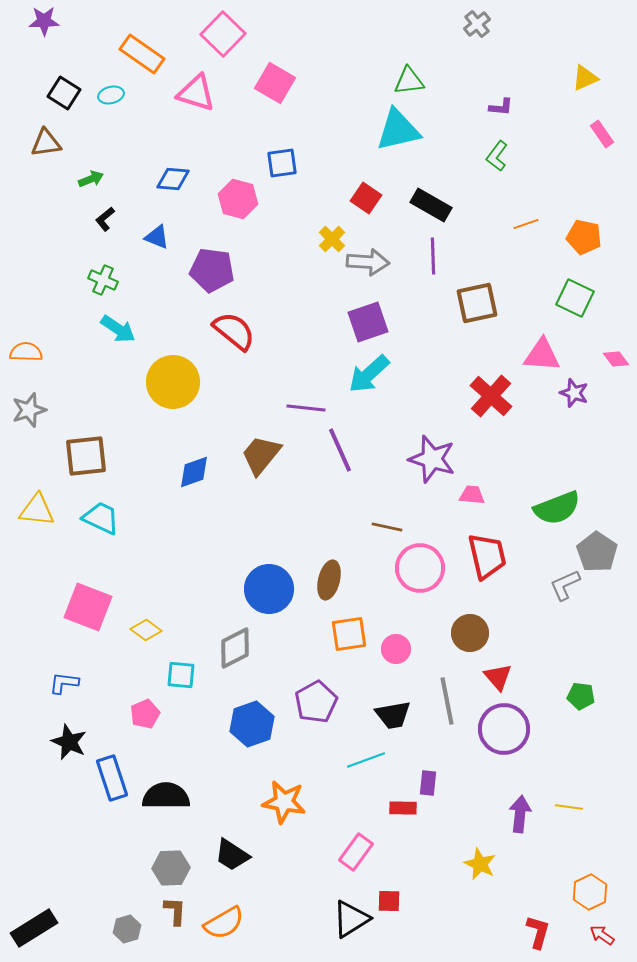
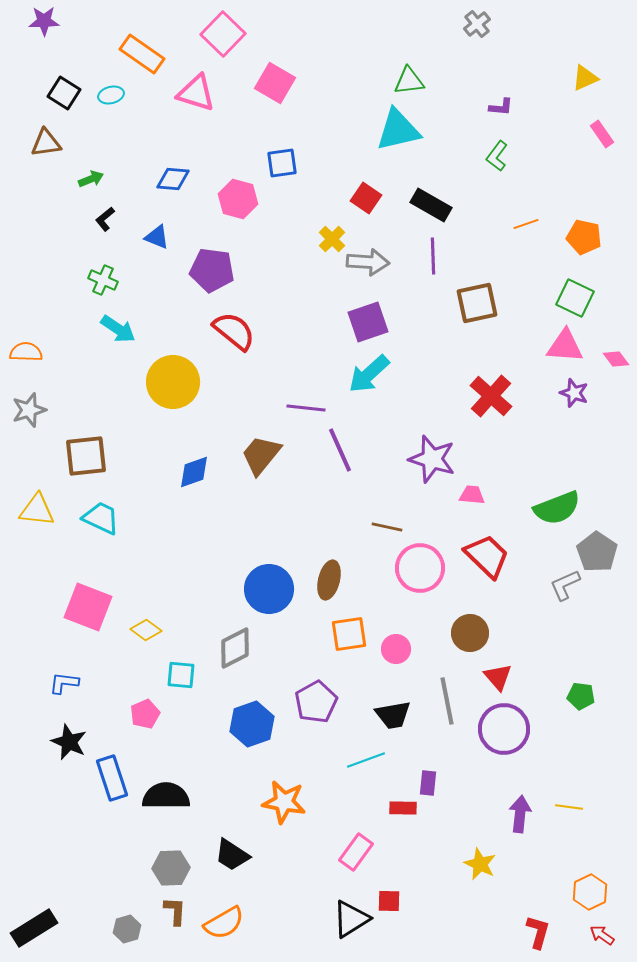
pink triangle at (542, 355): moved 23 px right, 9 px up
red trapezoid at (487, 556): rotated 33 degrees counterclockwise
